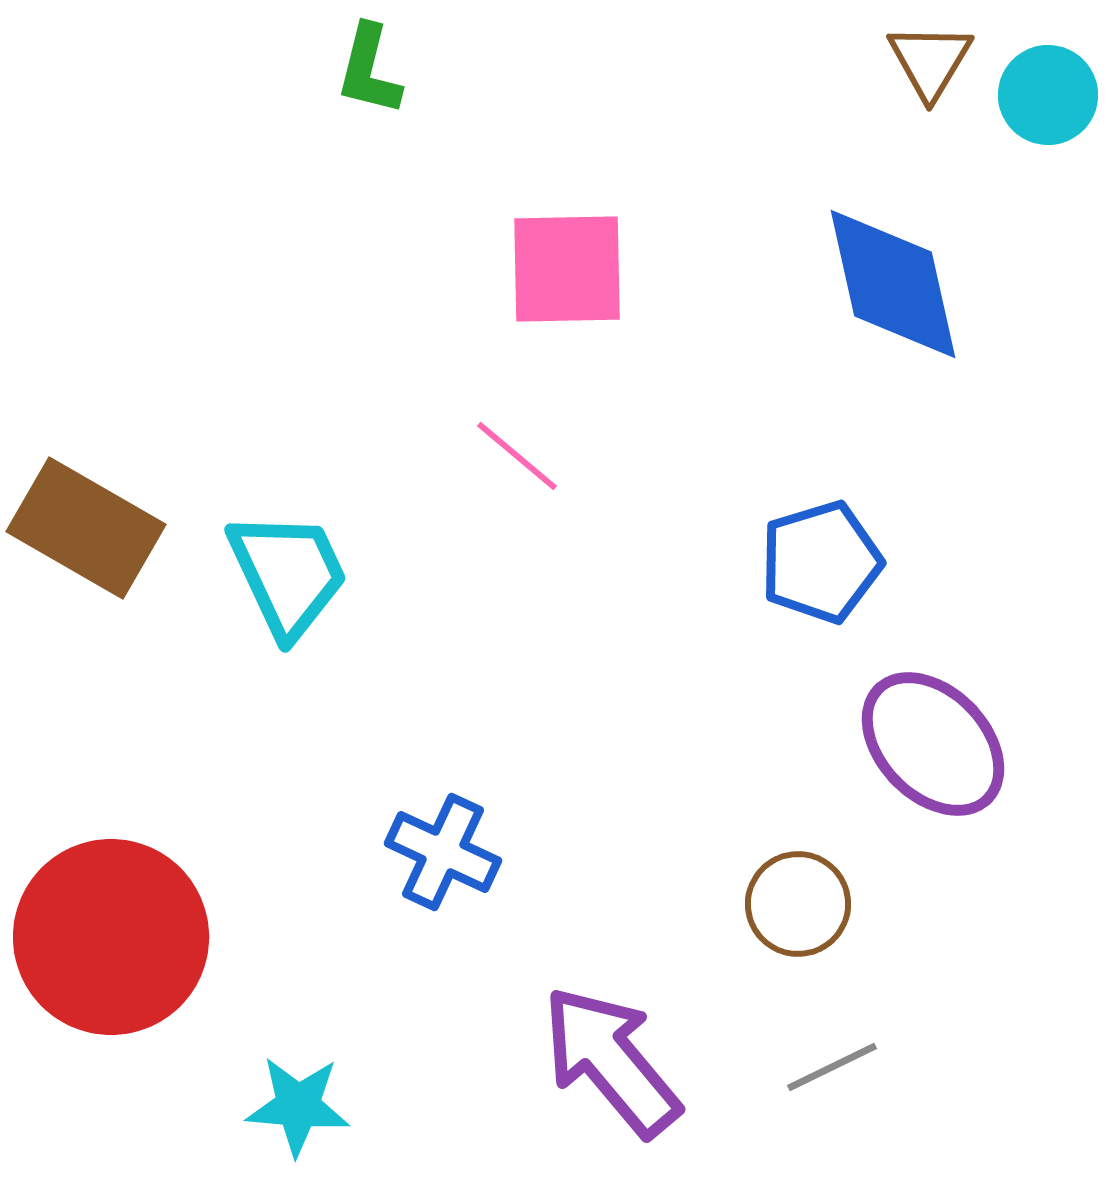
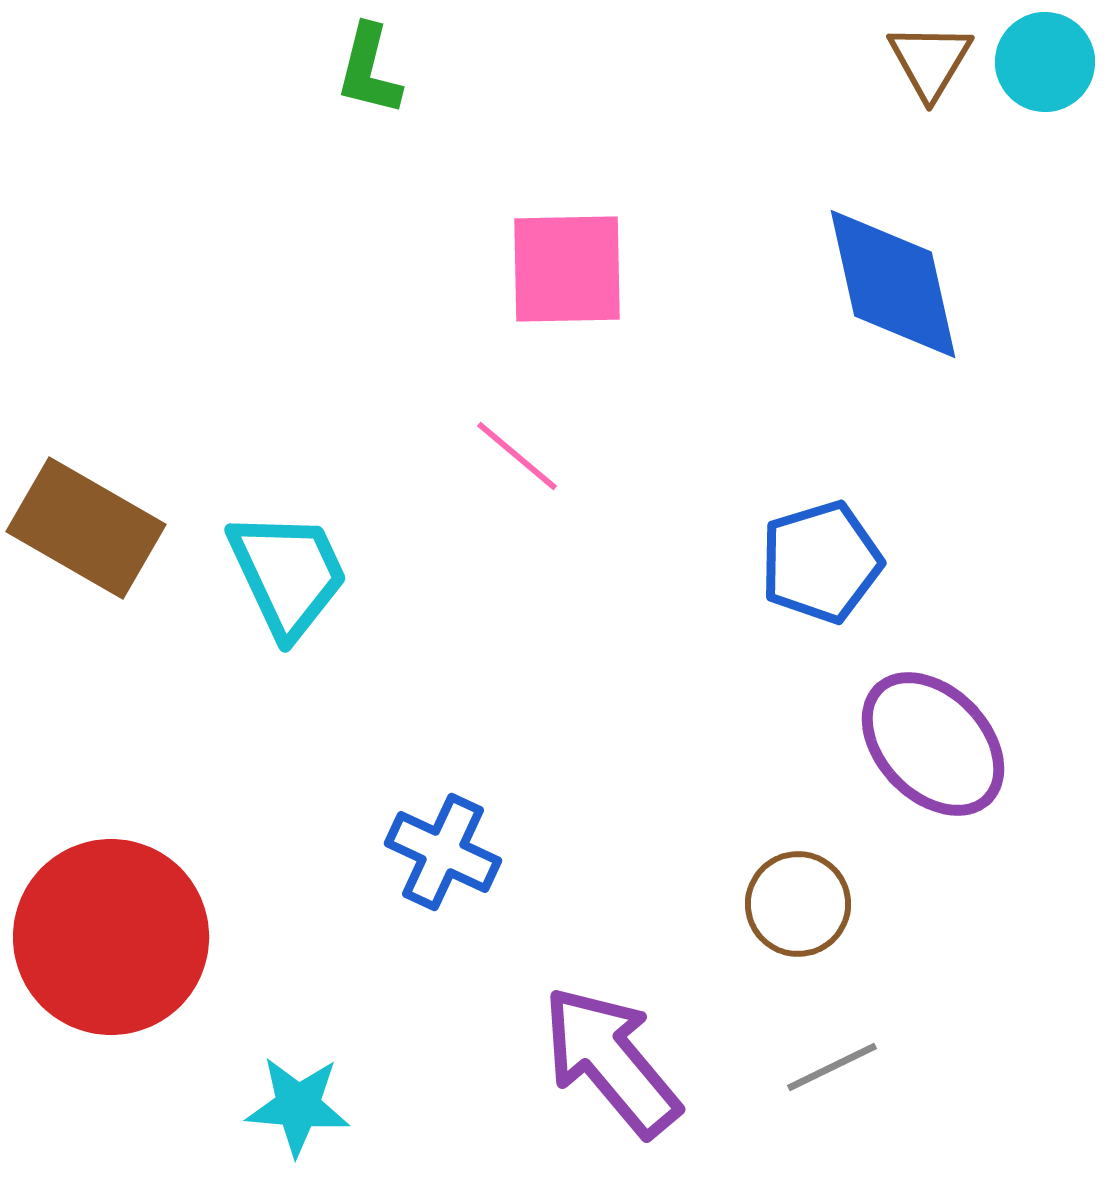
cyan circle: moved 3 px left, 33 px up
